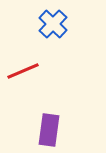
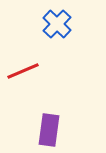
blue cross: moved 4 px right
